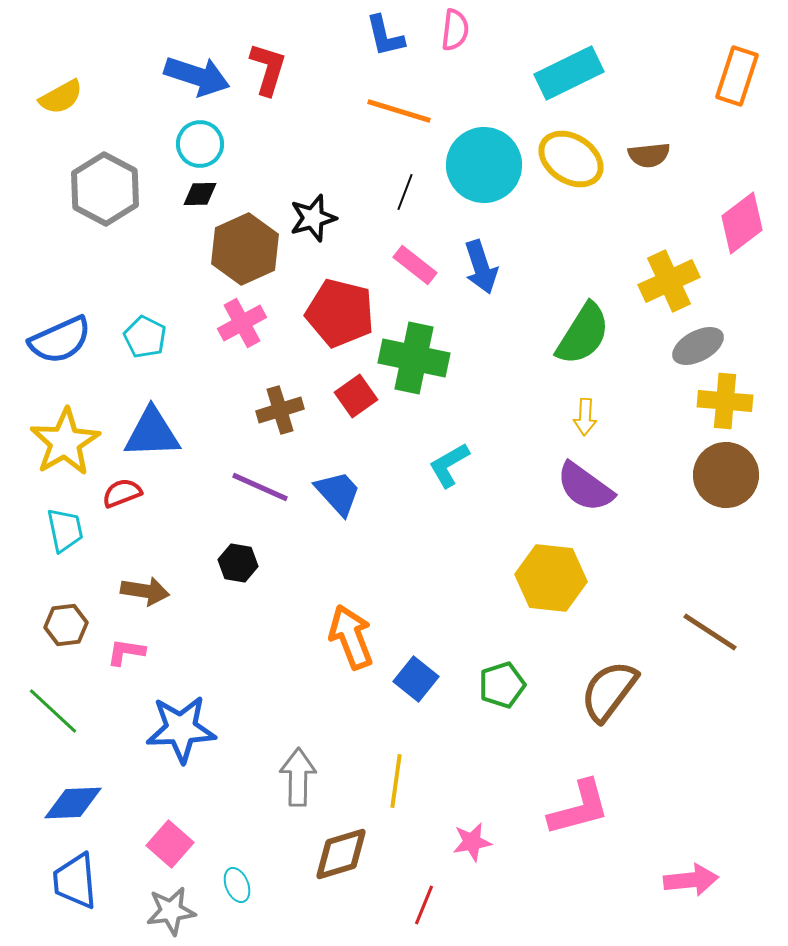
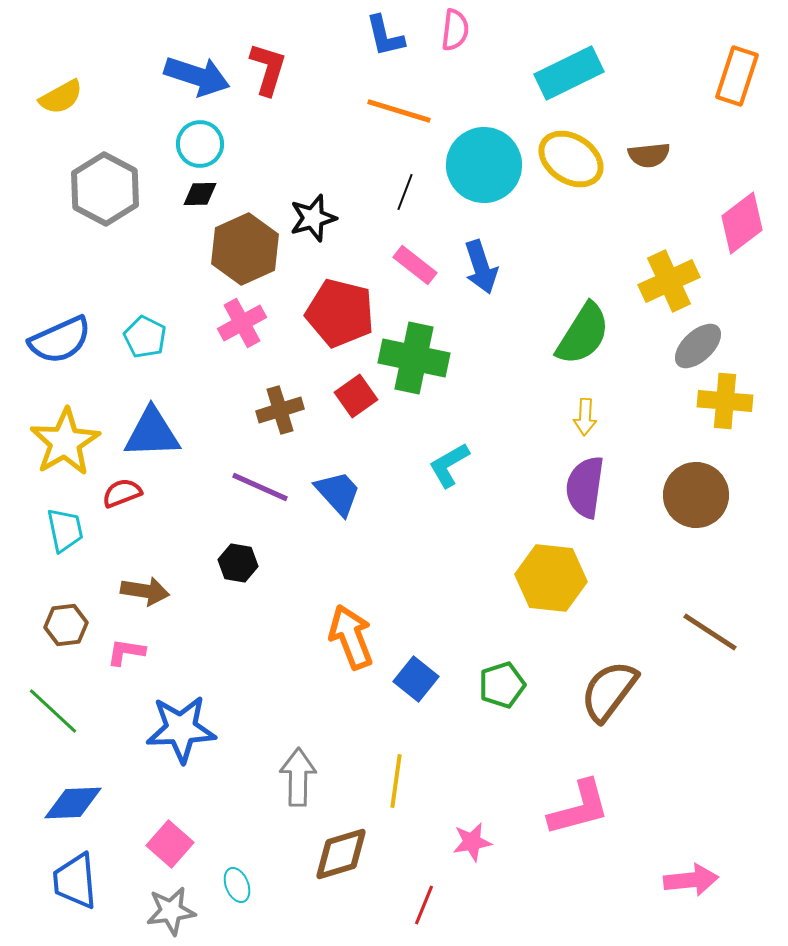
gray ellipse at (698, 346): rotated 15 degrees counterclockwise
brown circle at (726, 475): moved 30 px left, 20 px down
purple semicircle at (585, 487): rotated 62 degrees clockwise
